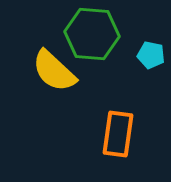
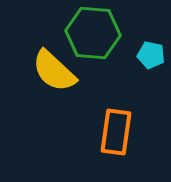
green hexagon: moved 1 px right, 1 px up
orange rectangle: moved 2 px left, 2 px up
